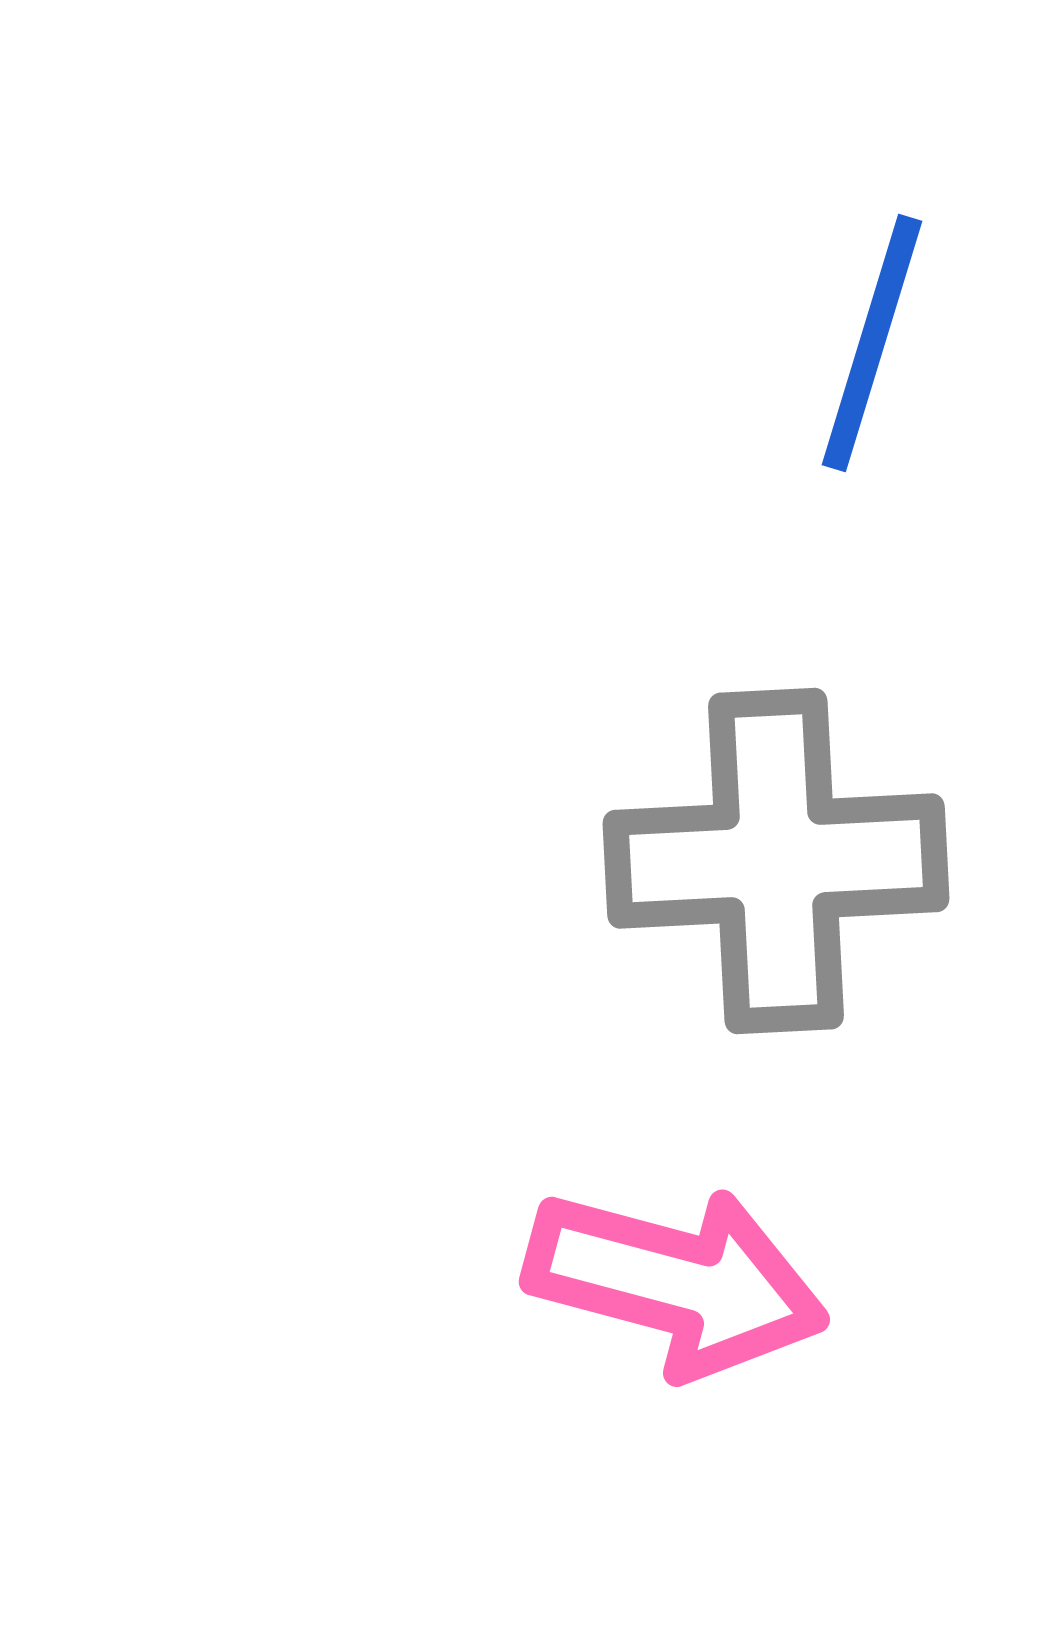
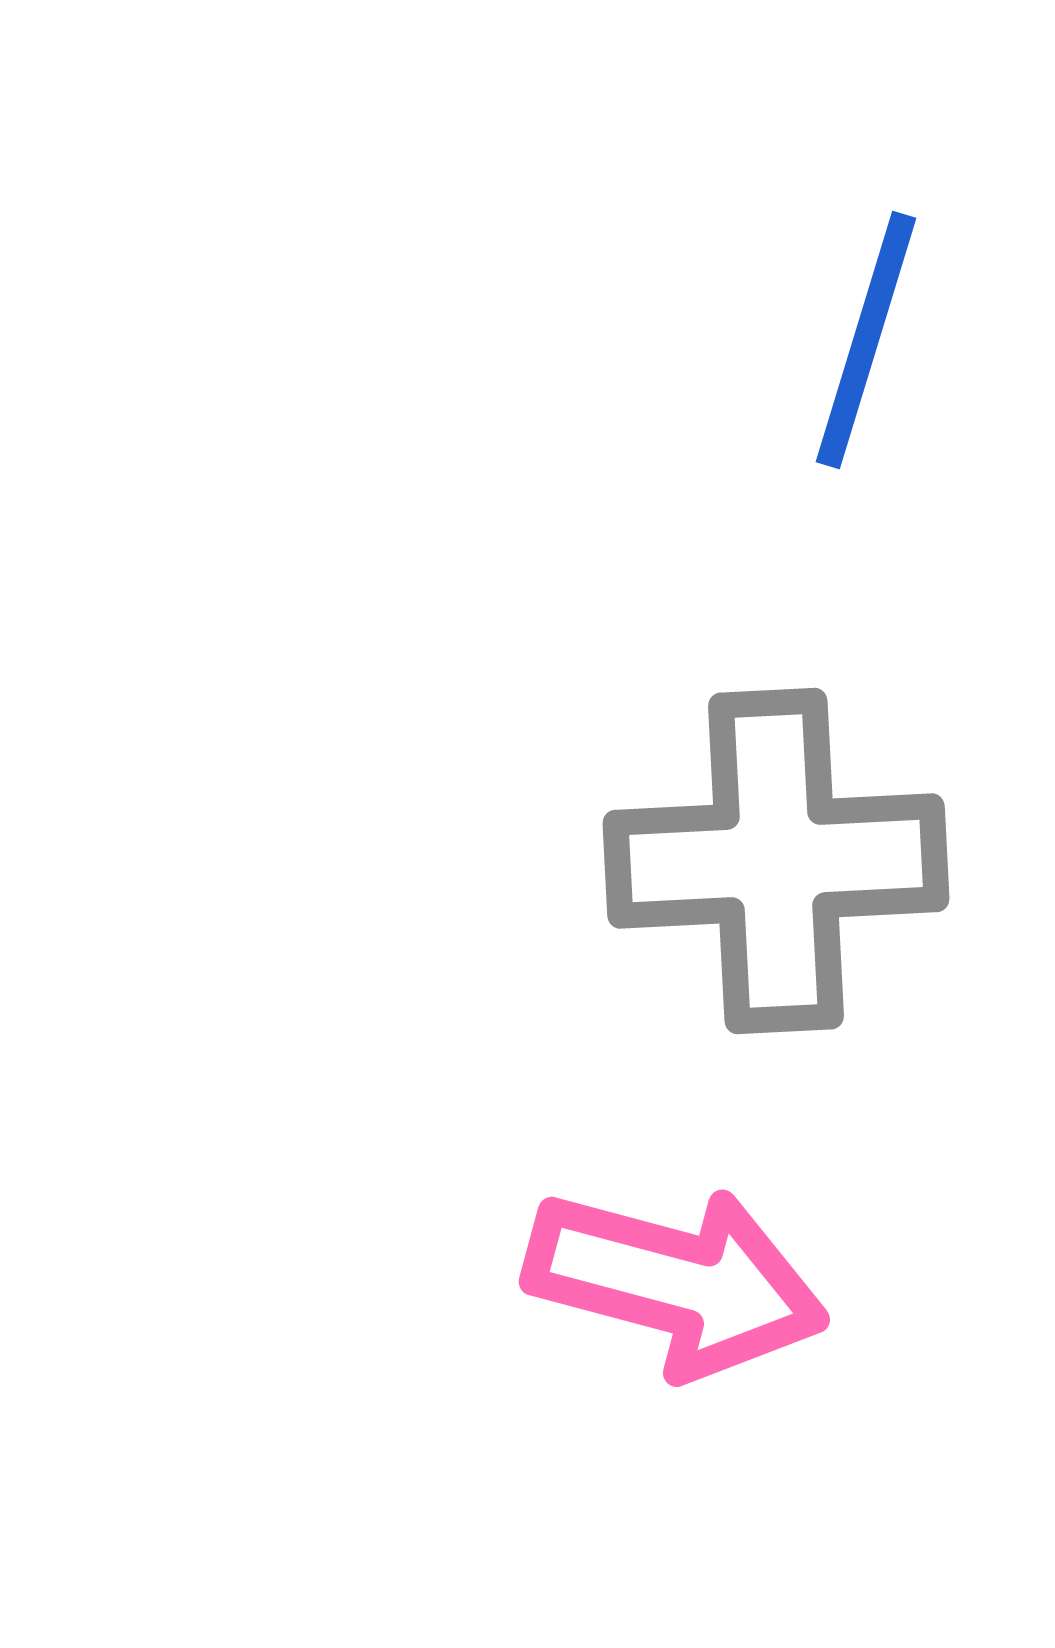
blue line: moved 6 px left, 3 px up
